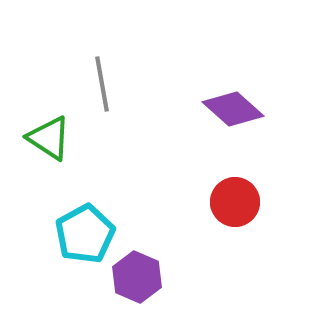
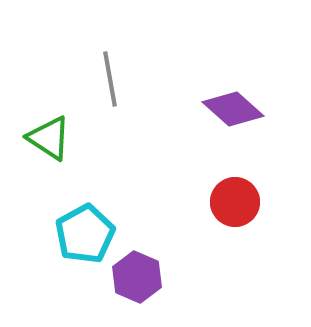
gray line: moved 8 px right, 5 px up
